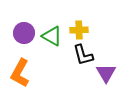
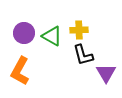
orange L-shape: moved 2 px up
